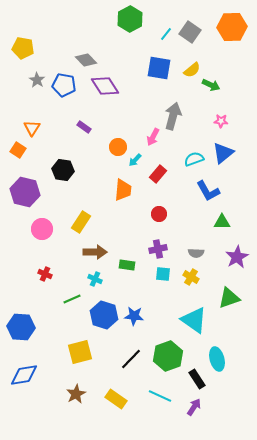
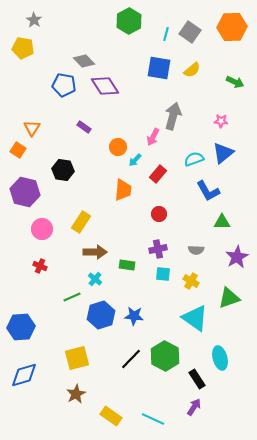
green hexagon at (130, 19): moved 1 px left, 2 px down
cyan line at (166, 34): rotated 24 degrees counterclockwise
gray diamond at (86, 60): moved 2 px left, 1 px down
gray star at (37, 80): moved 3 px left, 60 px up
green arrow at (211, 85): moved 24 px right, 3 px up
gray semicircle at (196, 253): moved 3 px up
red cross at (45, 274): moved 5 px left, 8 px up
yellow cross at (191, 277): moved 4 px down
cyan cross at (95, 279): rotated 16 degrees clockwise
green line at (72, 299): moved 2 px up
blue hexagon at (104, 315): moved 3 px left; rotated 24 degrees clockwise
cyan triangle at (194, 320): moved 1 px right, 2 px up
blue hexagon at (21, 327): rotated 8 degrees counterclockwise
yellow square at (80, 352): moved 3 px left, 6 px down
green hexagon at (168, 356): moved 3 px left; rotated 12 degrees counterclockwise
cyan ellipse at (217, 359): moved 3 px right, 1 px up
blue diamond at (24, 375): rotated 8 degrees counterclockwise
cyan line at (160, 396): moved 7 px left, 23 px down
yellow rectangle at (116, 399): moved 5 px left, 17 px down
